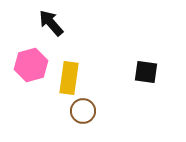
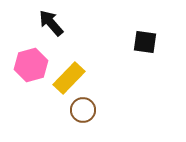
black square: moved 1 px left, 30 px up
yellow rectangle: rotated 36 degrees clockwise
brown circle: moved 1 px up
